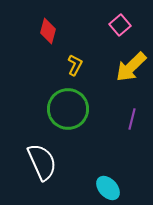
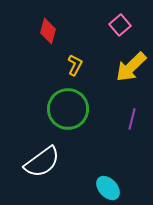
white semicircle: rotated 78 degrees clockwise
